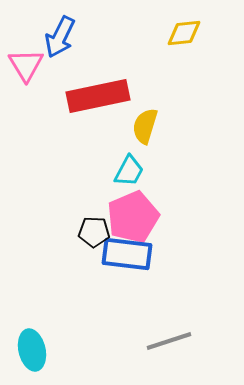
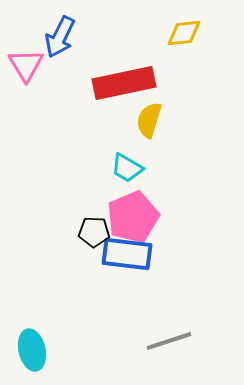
red rectangle: moved 26 px right, 13 px up
yellow semicircle: moved 4 px right, 6 px up
cyan trapezoid: moved 2 px left, 3 px up; rotated 92 degrees clockwise
